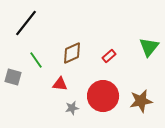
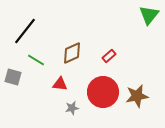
black line: moved 1 px left, 8 px down
green triangle: moved 32 px up
green line: rotated 24 degrees counterclockwise
red circle: moved 4 px up
brown star: moved 4 px left, 5 px up
